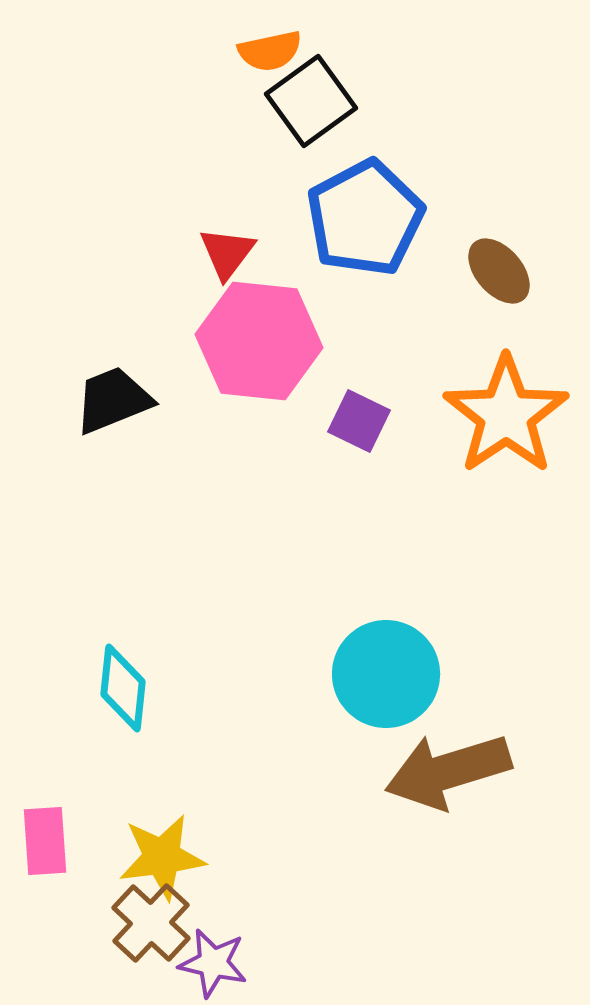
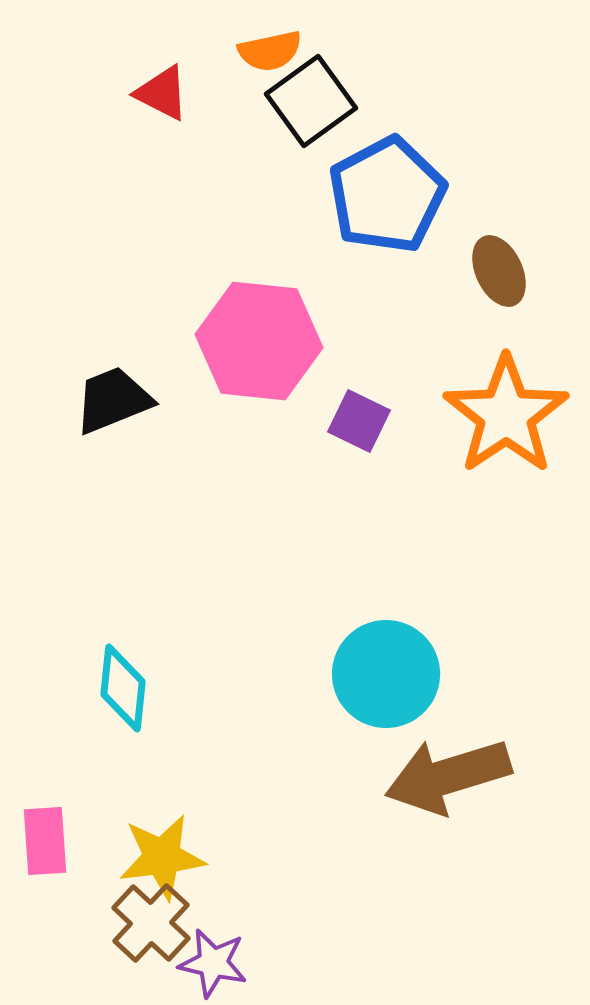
blue pentagon: moved 22 px right, 23 px up
red triangle: moved 65 px left, 160 px up; rotated 40 degrees counterclockwise
brown ellipse: rotated 16 degrees clockwise
brown arrow: moved 5 px down
